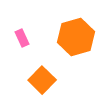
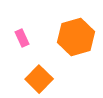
orange square: moved 3 px left, 1 px up
